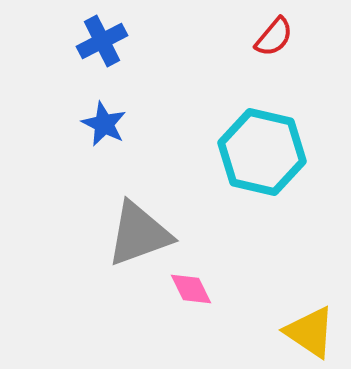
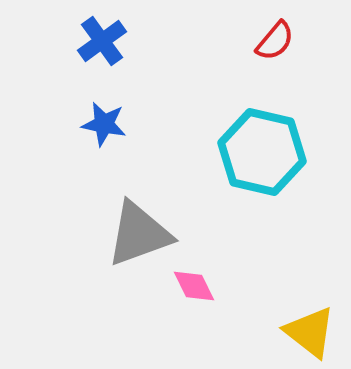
red semicircle: moved 1 px right, 4 px down
blue cross: rotated 9 degrees counterclockwise
blue star: rotated 15 degrees counterclockwise
pink diamond: moved 3 px right, 3 px up
yellow triangle: rotated 4 degrees clockwise
